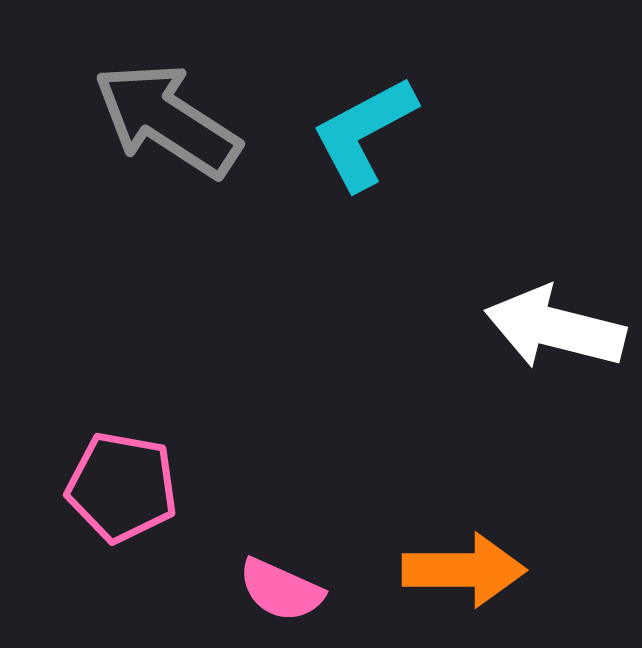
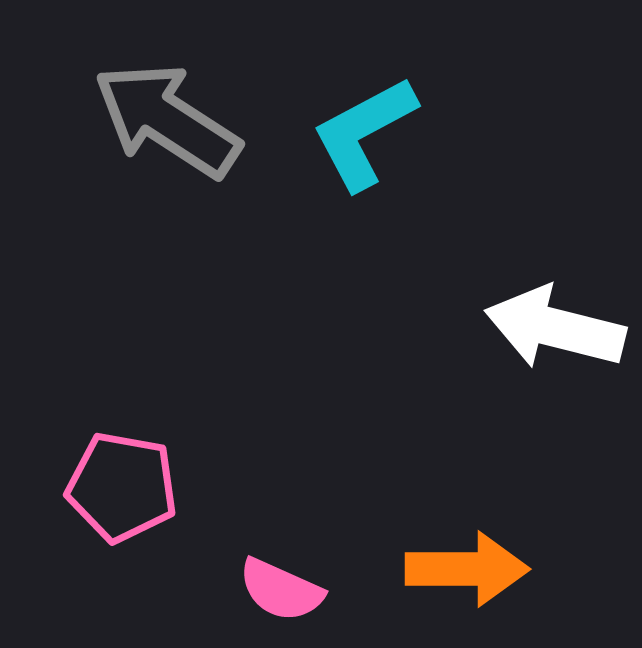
orange arrow: moved 3 px right, 1 px up
